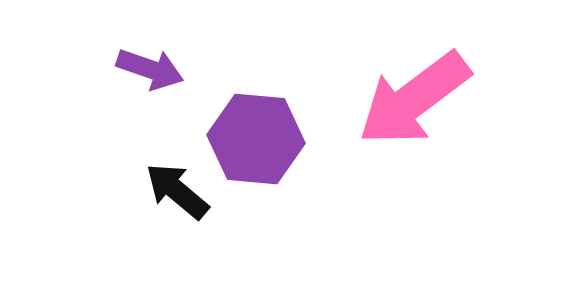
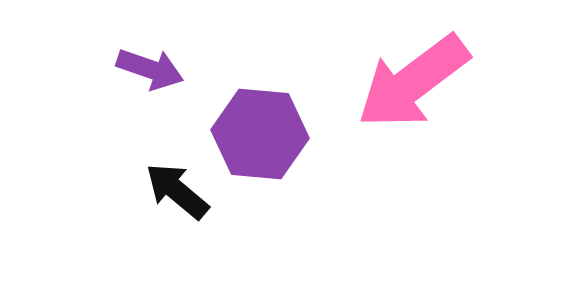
pink arrow: moved 1 px left, 17 px up
purple hexagon: moved 4 px right, 5 px up
